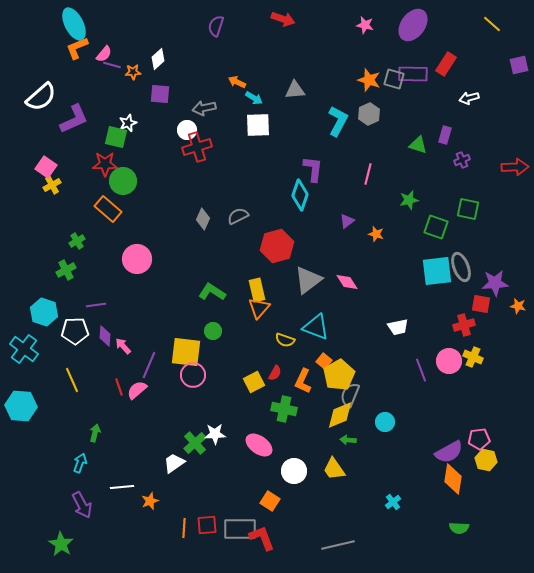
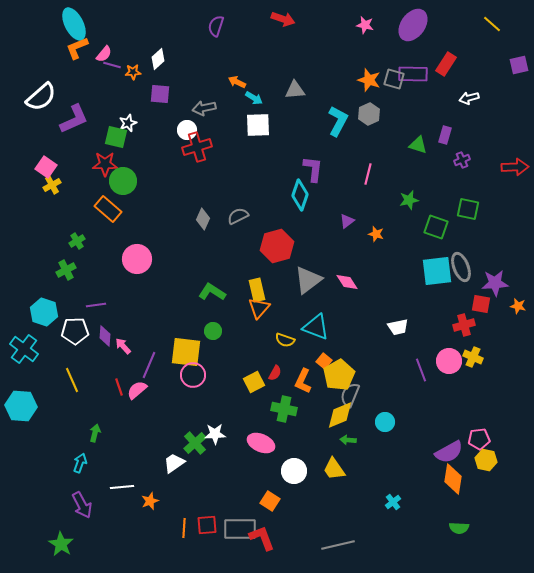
pink ellipse at (259, 445): moved 2 px right, 2 px up; rotated 12 degrees counterclockwise
